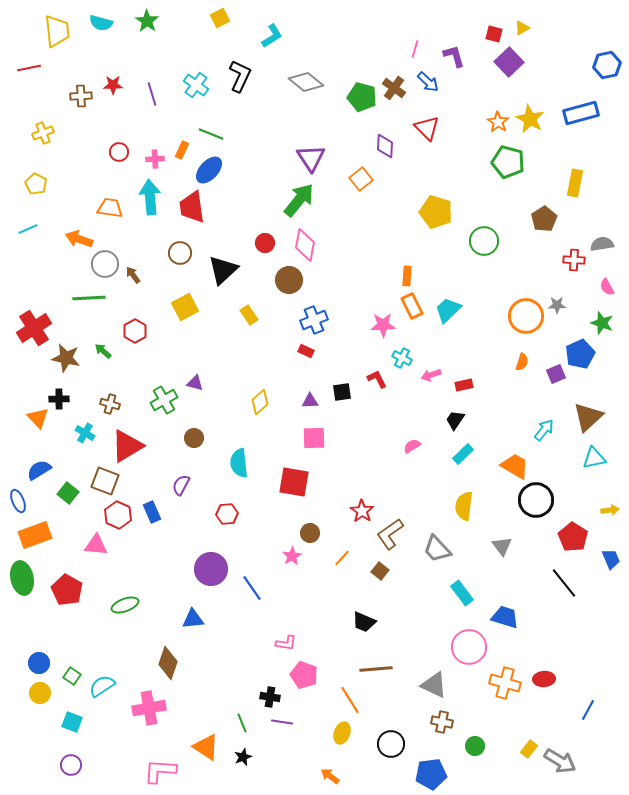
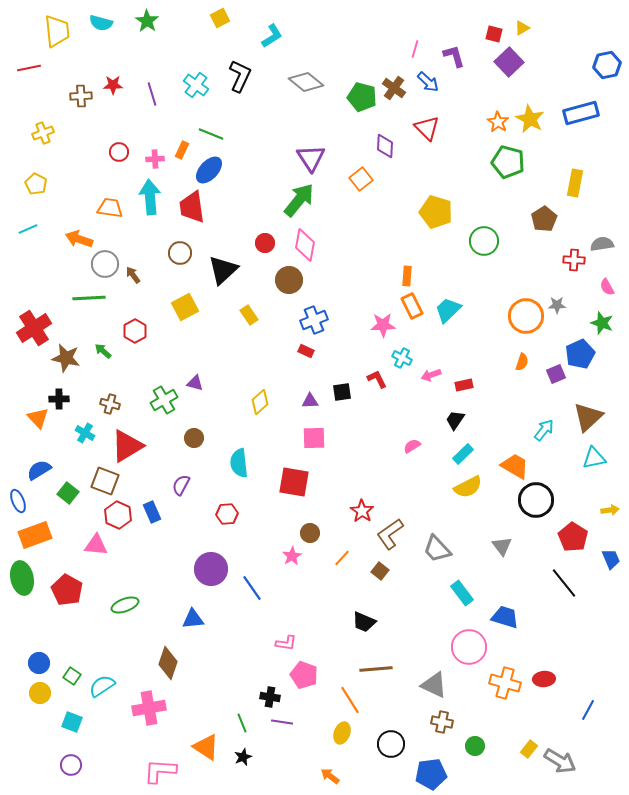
yellow semicircle at (464, 506): moved 4 px right, 19 px up; rotated 124 degrees counterclockwise
